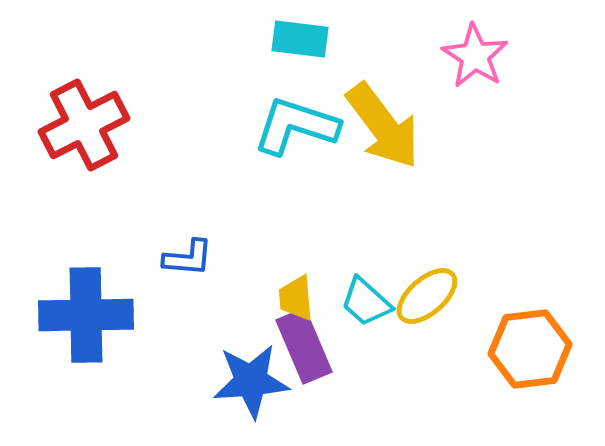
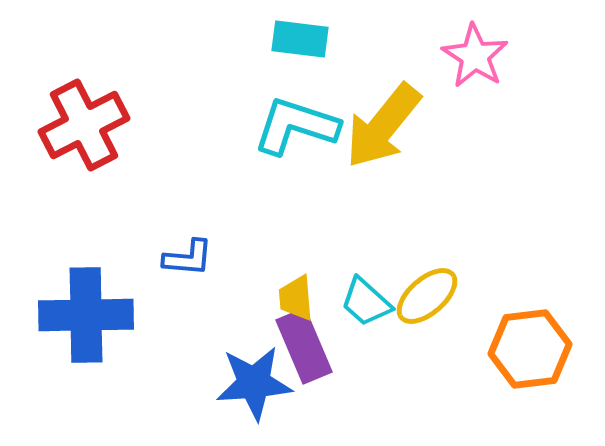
yellow arrow: rotated 76 degrees clockwise
blue star: moved 3 px right, 2 px down
